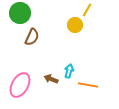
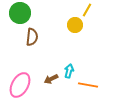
brown semicircle: rotated 18 degrees counterclockwise
brown arrow: rotated 48 degrees counterclockwise
